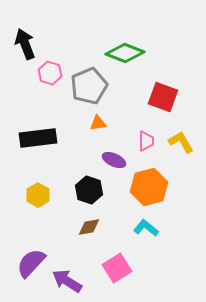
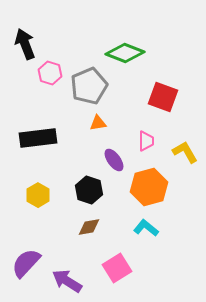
yellow L-shape: moved 4 px right, 10 px down
purple ellipse: rotated 30 degrees clockwise
purple semicircle: moved 5 px left
